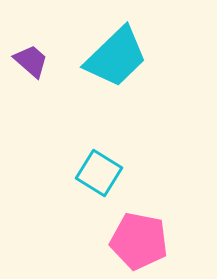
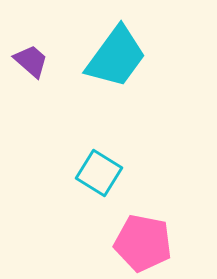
cyan trapezoid: rotated 10 degrees counterclockwise
pink pentagon: moved 4 px right, 2 px down
